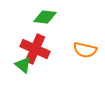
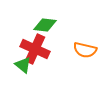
green diamond: moved 8 px down
